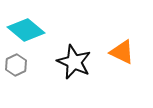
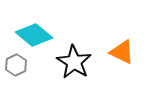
cyan diamond: moved 8 px right, 5 px down
black star: rotated 8 degrees clockwise
